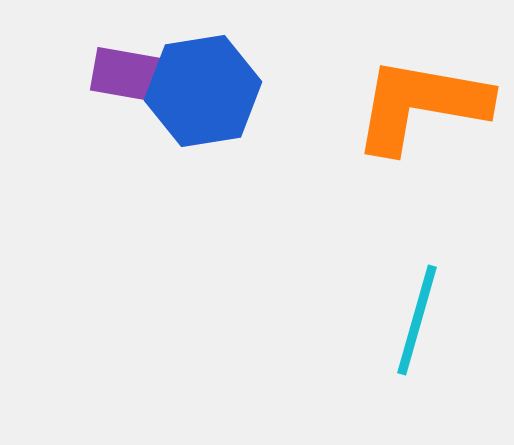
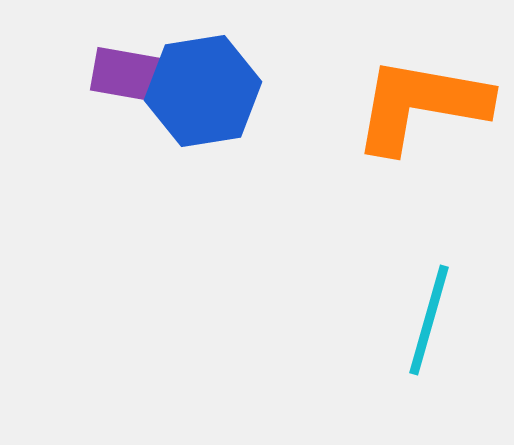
cyan line: moved 12 px right
